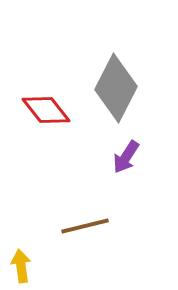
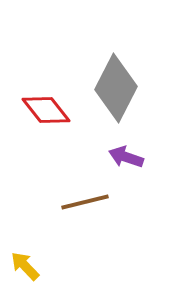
purple arrow: rotated 76 degrees clockwise
brown line: moved 24 px up
yellow arrow: moved 4 px right; rotated 36 degrees counterclockwise
